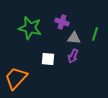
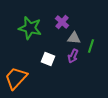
purple cross: rotated 24 degrees clockwise
green line: moved 4 px left, 12 px down
white square: rotated 16 degrees clockwise
